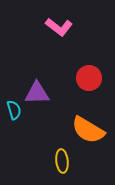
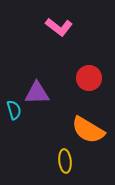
yellow ellipse: moved 3 px right
